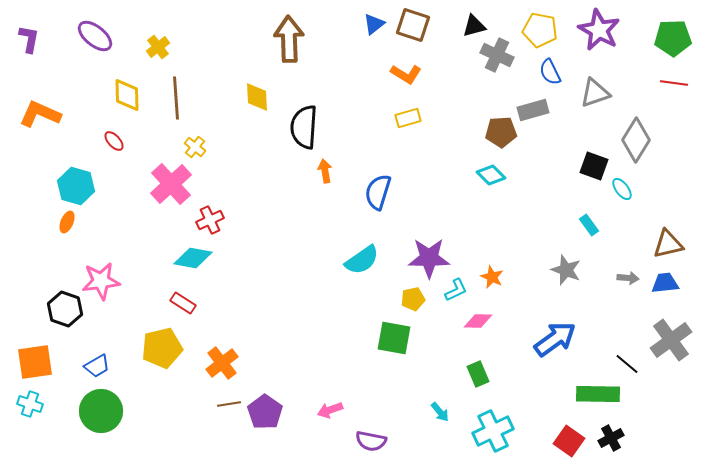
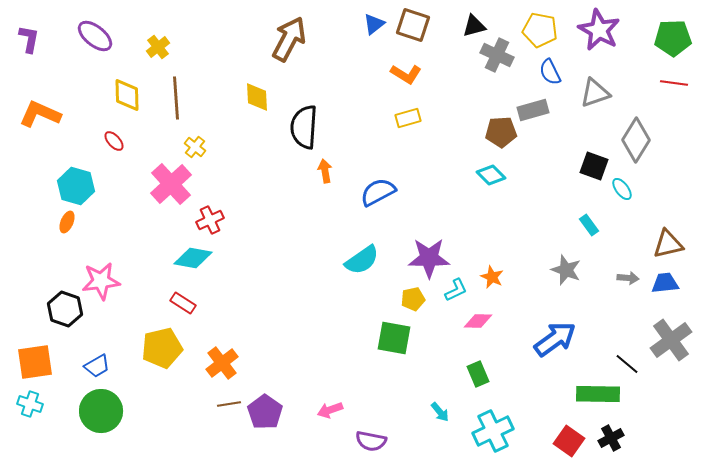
brown arrow at (289, 39): rotated 30 degrees clockwise
blue semicircle at (378, 192): rotated 45 degrees clockwise
